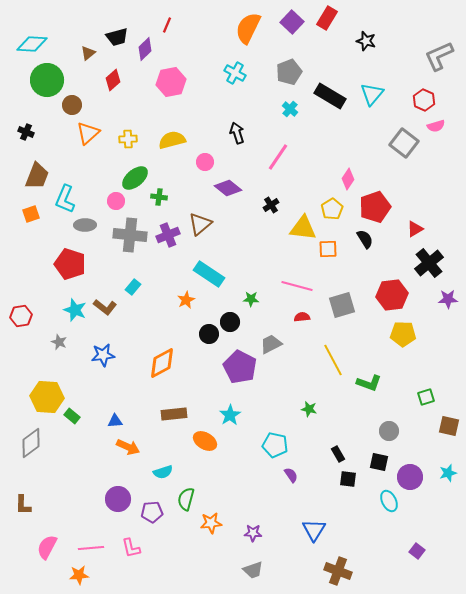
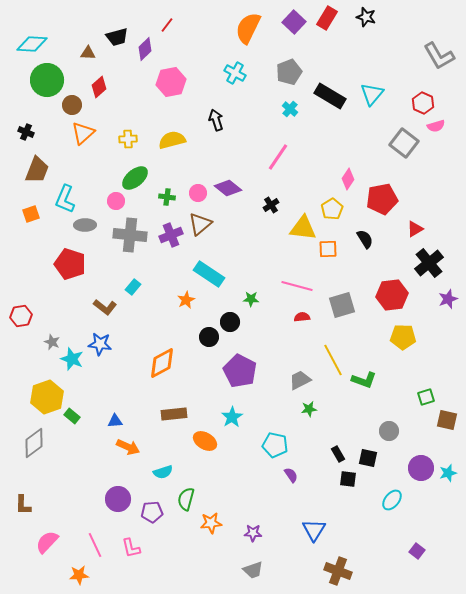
purple square at (292, 22): moved 2 px right
red line at (167, 25): rotated 14 degrees clockwise
black star at (366, 41): moved 24 px up
brown triangle at (88, 53): rotated 42 degrees clockwise
gray L-shape at (439, 56): rotated 96 degrees counterclockwise
red diamond at (113, 80): moved 14 px left, 7 px down
red hexagon at (424, 100): moved 1 px left, 3 px down
orange triangle at (88, 133): moved 5 px left
black arrow at (237, 133): moved 21 px left, 13 px up
pink circle at (205, 162): moved 7 px left, 31 px down
brown trapezoid at (37, 176): moved 6 px up
green cross at (159, 197): moved 8 px right
red pentagon at (375, 207): moved 7 px right, 8 px up; rotated 8 degrees clockwise
purple cross at (168, 235): moved 3 px right
purple star at (448, 299): rotated 18 degrees counterclockwise
cyan star at (75, 310): moved 3 px left, 49 px down
black circle at (209, 334): moved 3 px down
yellow pentagon at (403, 334): moved 3 px down
gray star at (59, 342): moved 7 px left
gray trapezoid at (271, 344): moved 29 px right, 36 px down
blue star at (103, 355): moved 3 px left, 11 px up; rotated 15 degrees clockwise
purple pentagon at (240, 367): moved 4 px down
green L-shape at (369, 383): moved 5 px left, 3 px up
yellow hexagon at (47, 397): rotated 24 degrees counterclockwise
green star at (309, 409): rotated 21 degrees counterclockwise
cyan star at (230, 415): moved 2 px right, 2 px down
brown square at (449, 426): moved 2 px left, 6 px up
gray diamond at (31, 443): moved 3 px right
black square at (379, 462): moved 11 px left, 4 px up
purple circle at (410, 477): moved 11 px right, 9 px up
cyan ellipse at (389, 501): moved 3 px right, 1 px up; rotated 65 degrees clockwise
pink semicircle at (47, 547): moved 5 px up; rotated 15 degrees clockwise
pink line at (91, 548): moved 4 px right, 3 px up; rotated 70 degrees clockwise
